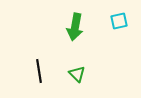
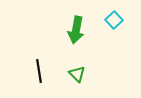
cyan square: moved 5 px left, 1 px up; rotated 30 degrees counterclockwise
green arrow: moved 1 px right, 3 px down
